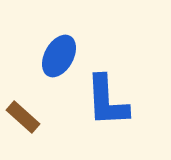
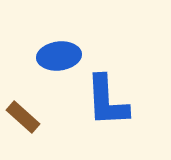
blue ellipse: rotated 54 degrees clockwise
